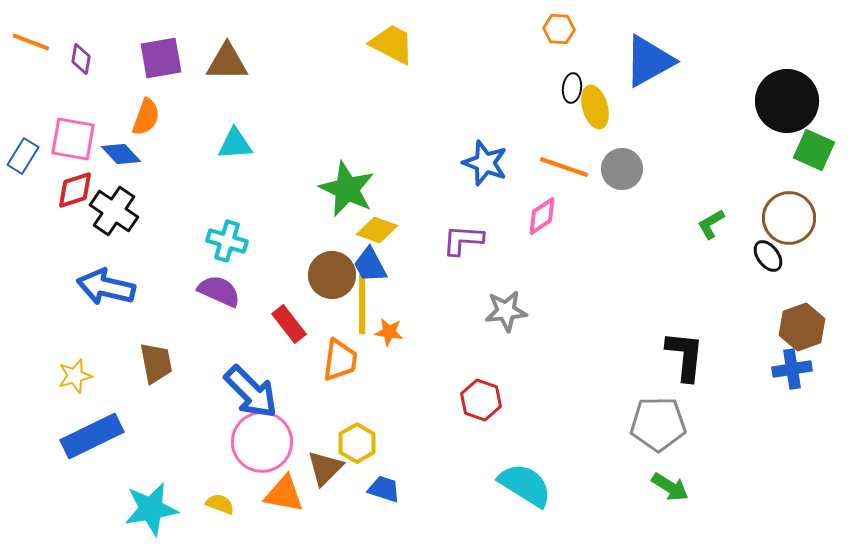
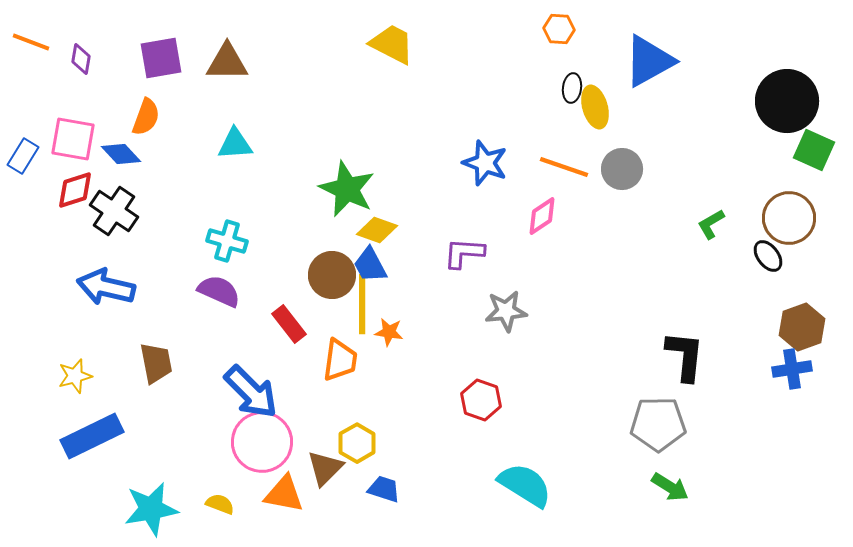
purple L-shape at (463, 240): moved 1 px right, 13 px down
